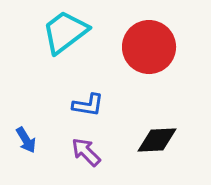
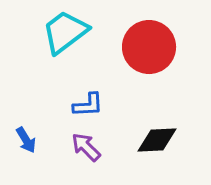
blue L-shape: rotated 12 degrees counterclockwise
purple arrow: moved 5 px up
